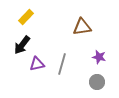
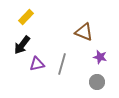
brown triangle: moved 2 px right, 5 px down; rotated 30 degrees clockwise
purple star: moved 1 px right
